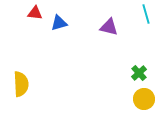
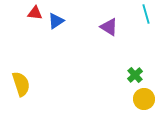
blue triangle: moved 3 px left, 2 px up; rotated 18 degrees counterclockwise
purple triangle: rotated 18 degrees clockwise
green cross: moved 4 px left, 2 px down
yellow semicircle: rotated 15 degrees counterclockwise
